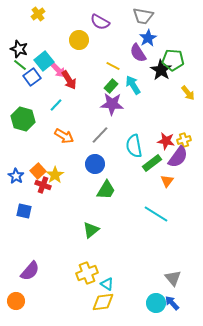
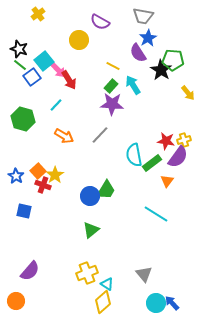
cyan semicircle at (134, 146): moved 9 px down
blue circle at (95, 164): moved 5 px left, 32 px down
gray triangle at (173, 278): moved 29 px left, 4 px up
yellow diamond at (103, 302): rotated 35 degrees counterclockwise
